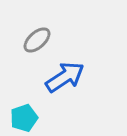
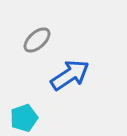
blue arrow: moved 5 px right, 2 px up
